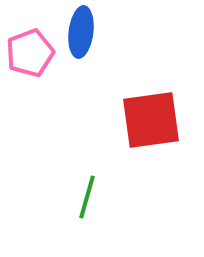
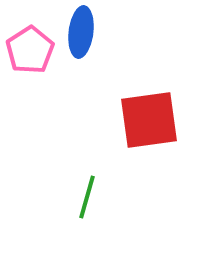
pink pentagon: moved 3 px up; rotated 12 degrees counterclockwise
red square: moved 2 px left
